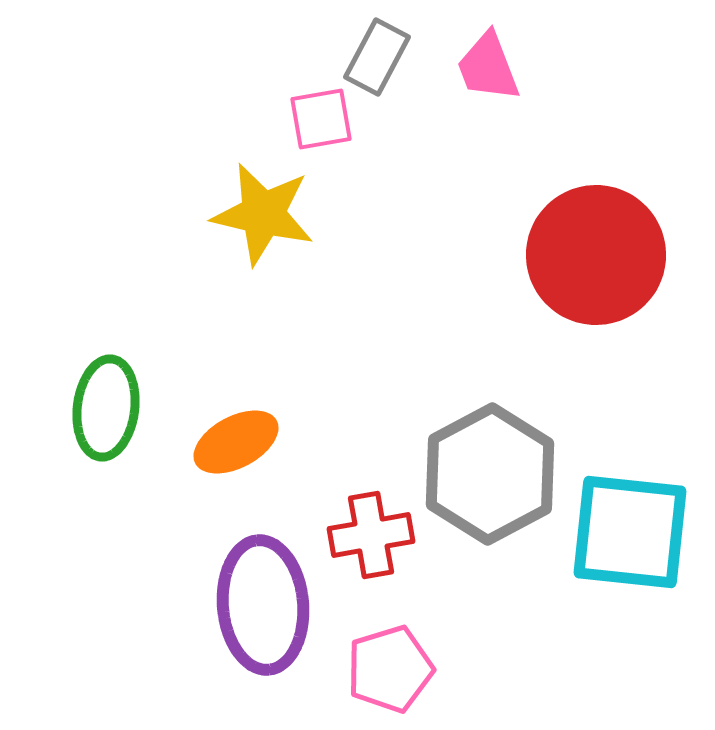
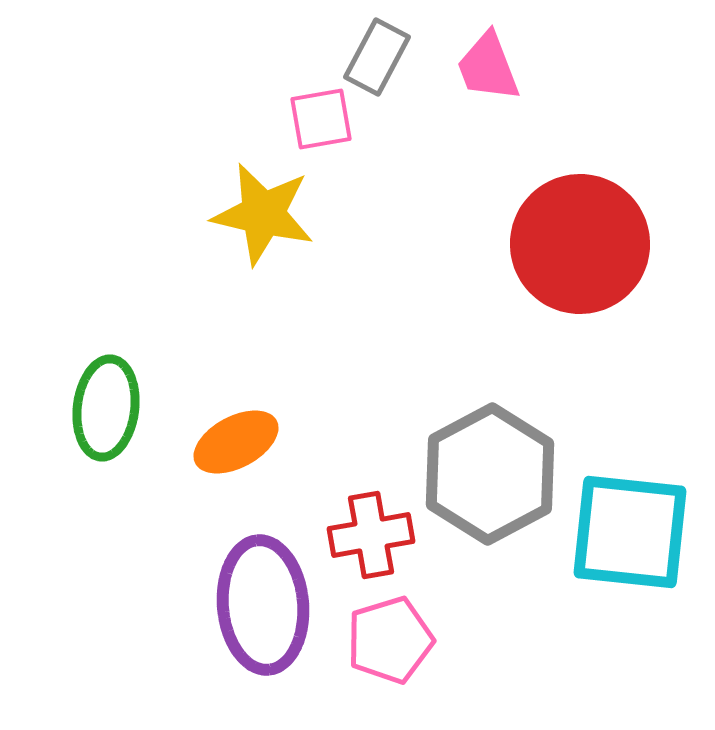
red circle: moved 16 px left, 11 px up
pink pentagon: moved 29 px up
